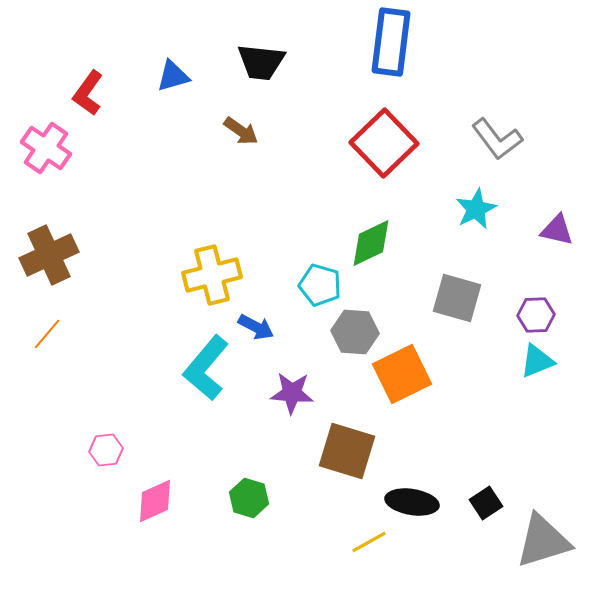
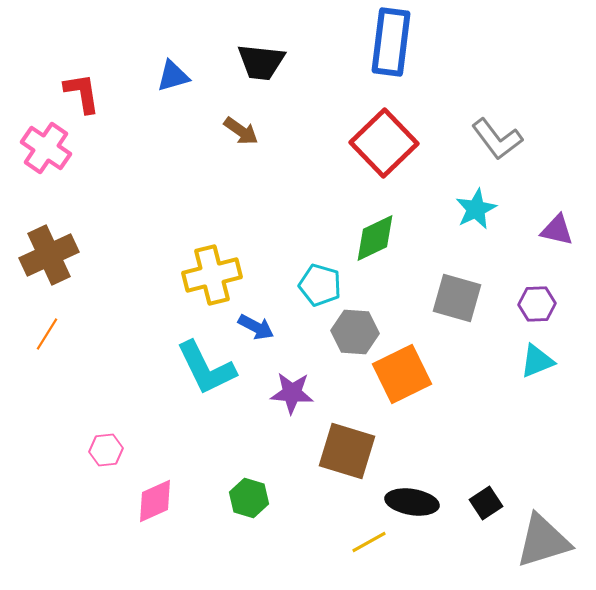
red L-shape: moved 6 px left; rotated 135 degrees clockwise
green diamond: moved 4 px right, 5 px up
purple hexagon: moved 1 px right, 11 px up
orange line: rotated 8 degrees counterclockwise
cyan L-shape: rotated 66 degrees counterclockwise
